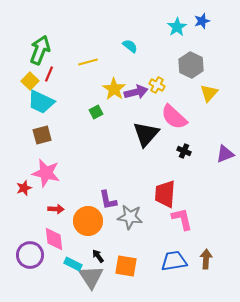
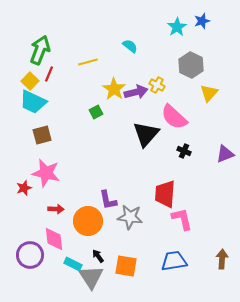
cyan trapezoid: moved 8 px left
brown arrow: moved 16 px right
